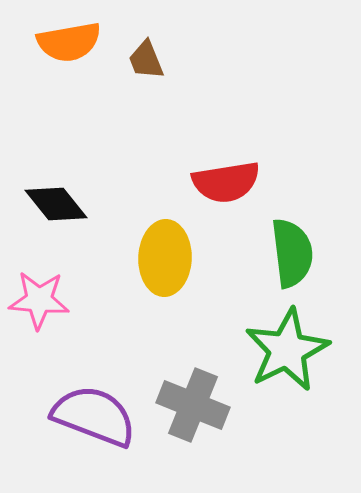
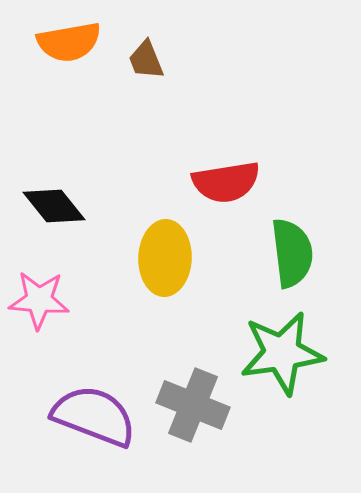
black diamond: moved 2 px left, 2 px down
green star: moved 5 px left, 3 px down; rotated 18 degrees clockwise
